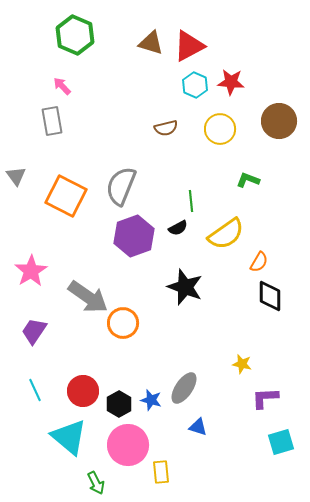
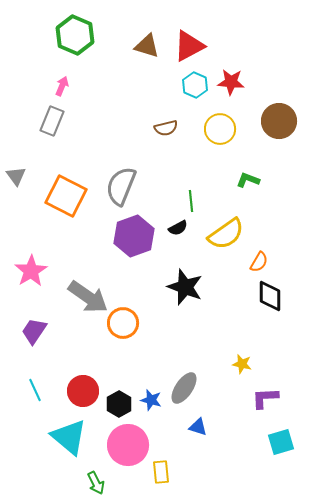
brown triangle: moved 4 px left, 3 px down
pink arrow: rotated 66 degrees clockwise
gray rectangle: rotated 32 degrees clockwise
